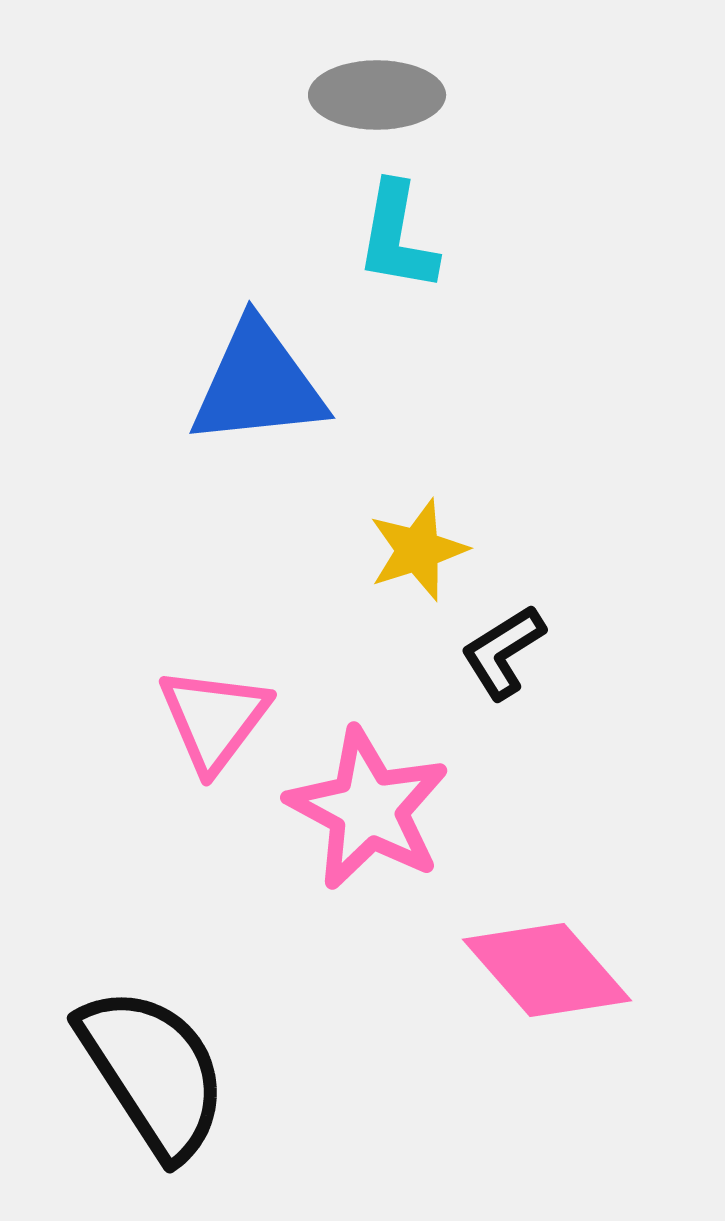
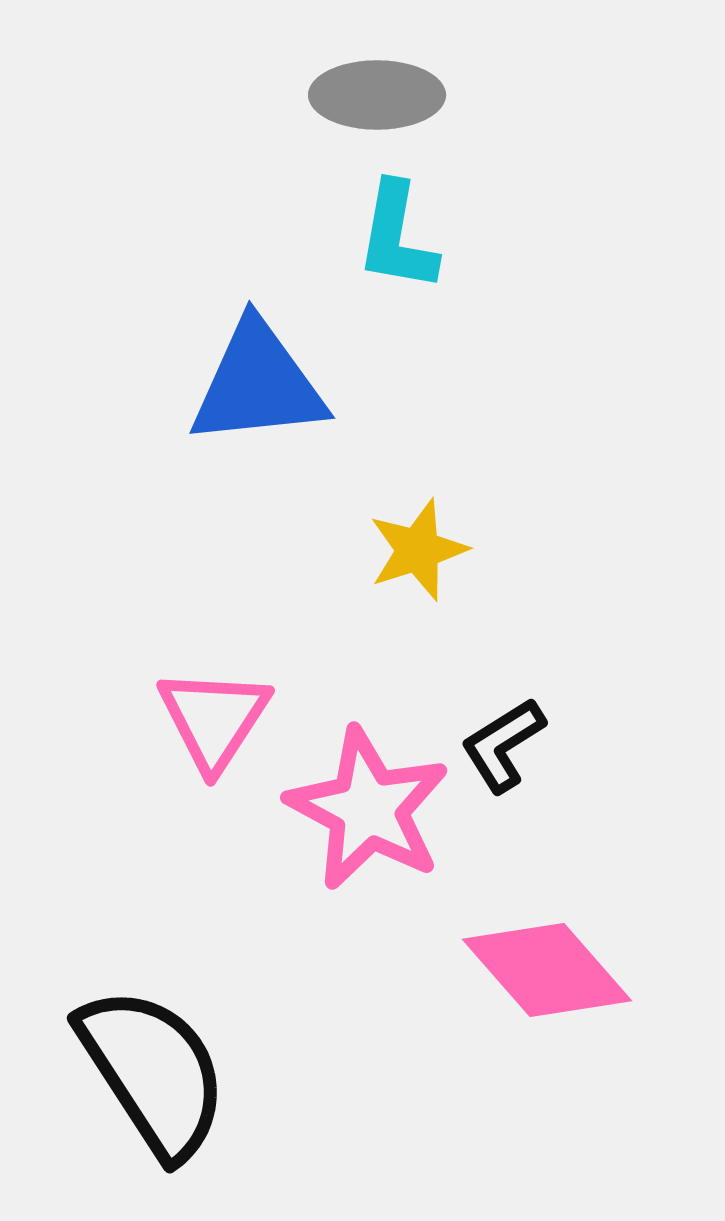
black L-shape: moved 93 px down
pink triangle: rotated 4 degrees counterclockwise
